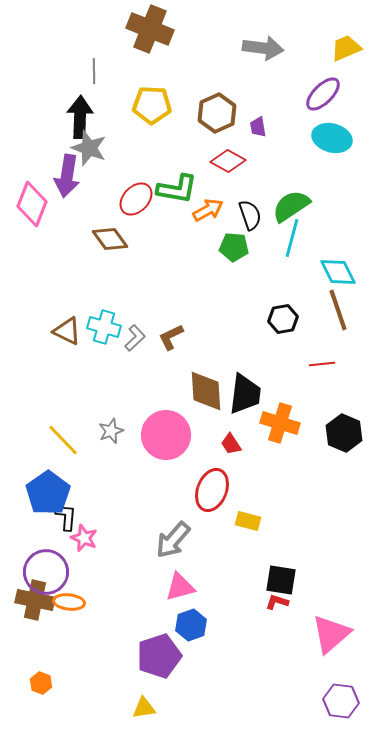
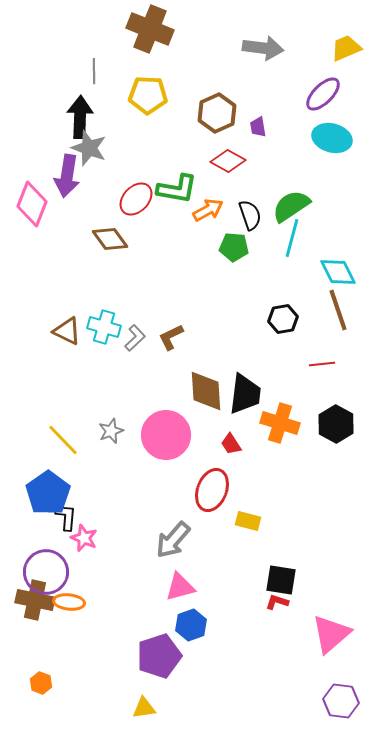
yellow pentagon at (152, 105): moved 4 px left, 10 px up
black hexagon at (344, 433): moved 8 px left, 9 px up; rotated 6 degrees clockwise
